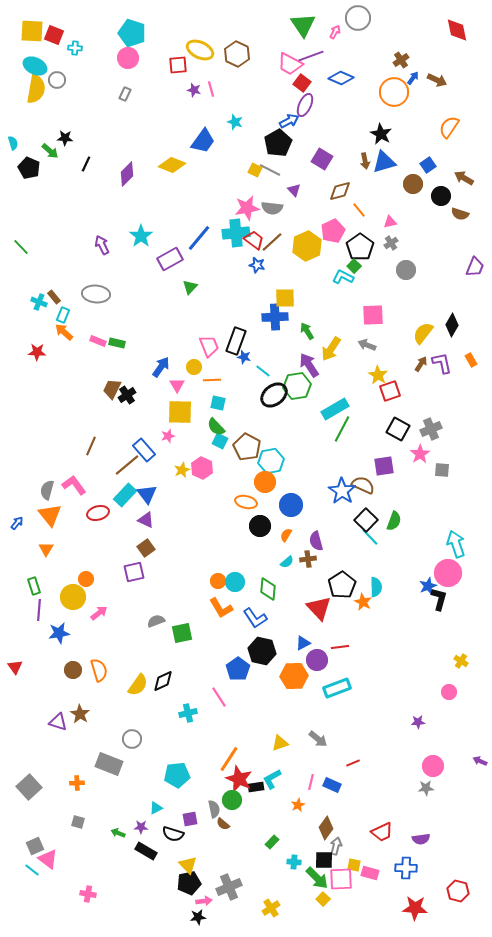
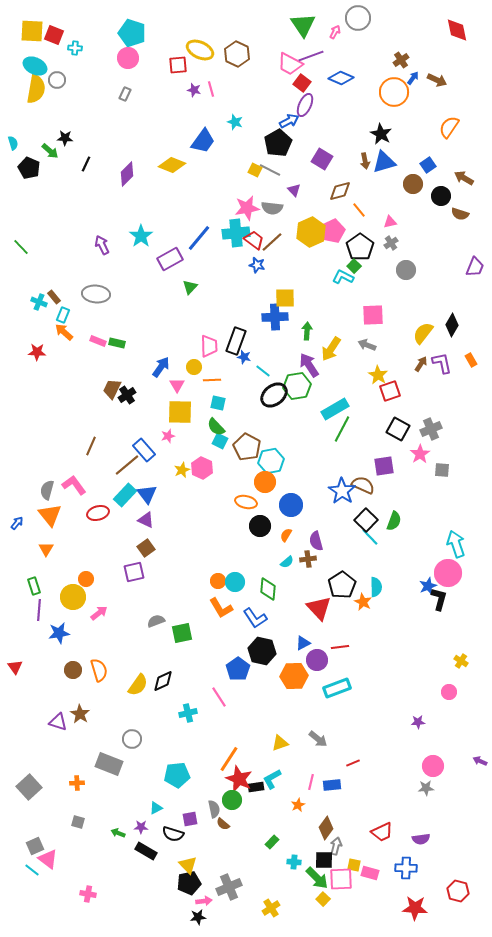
yellow hexagon at (307, 246): moved 4 px right, 14 px up
green arrow at (307, 331): rotated 36 degrees clockwise
pink trapezoid at (209, 346): rotated 20 degrees clockwise
blue rectangle at (332, 785): rotated 30 degrees counterclockwise
